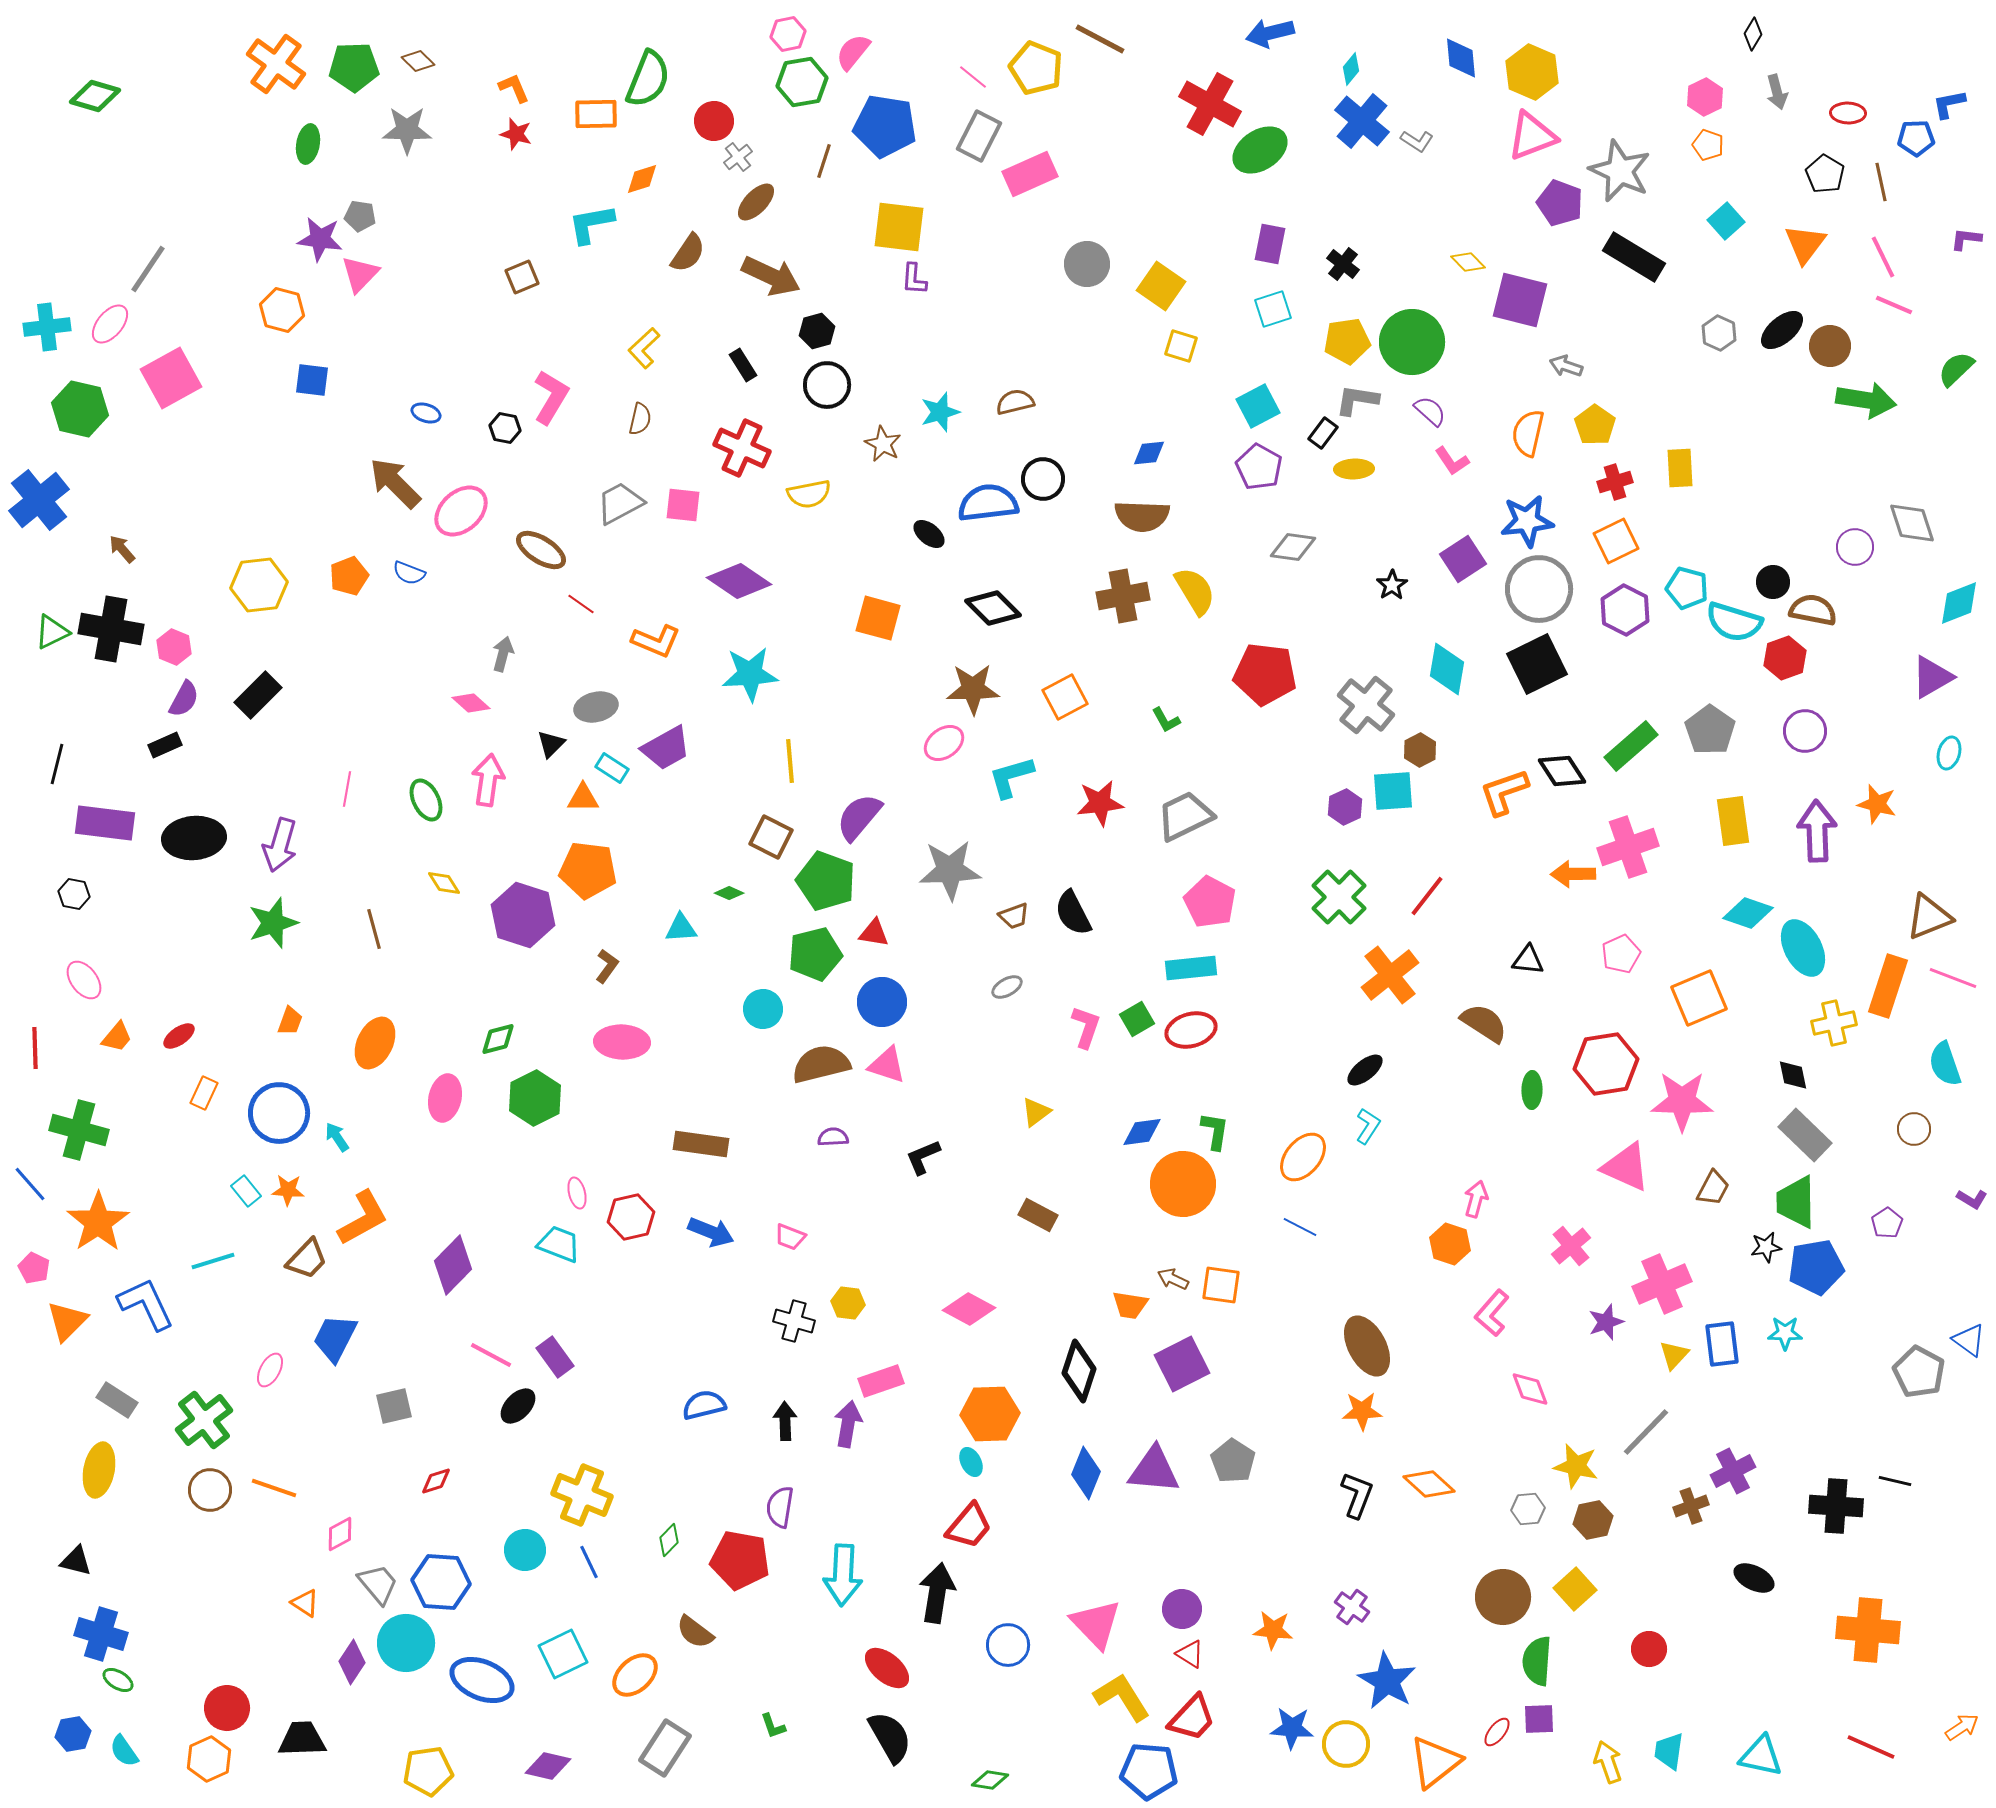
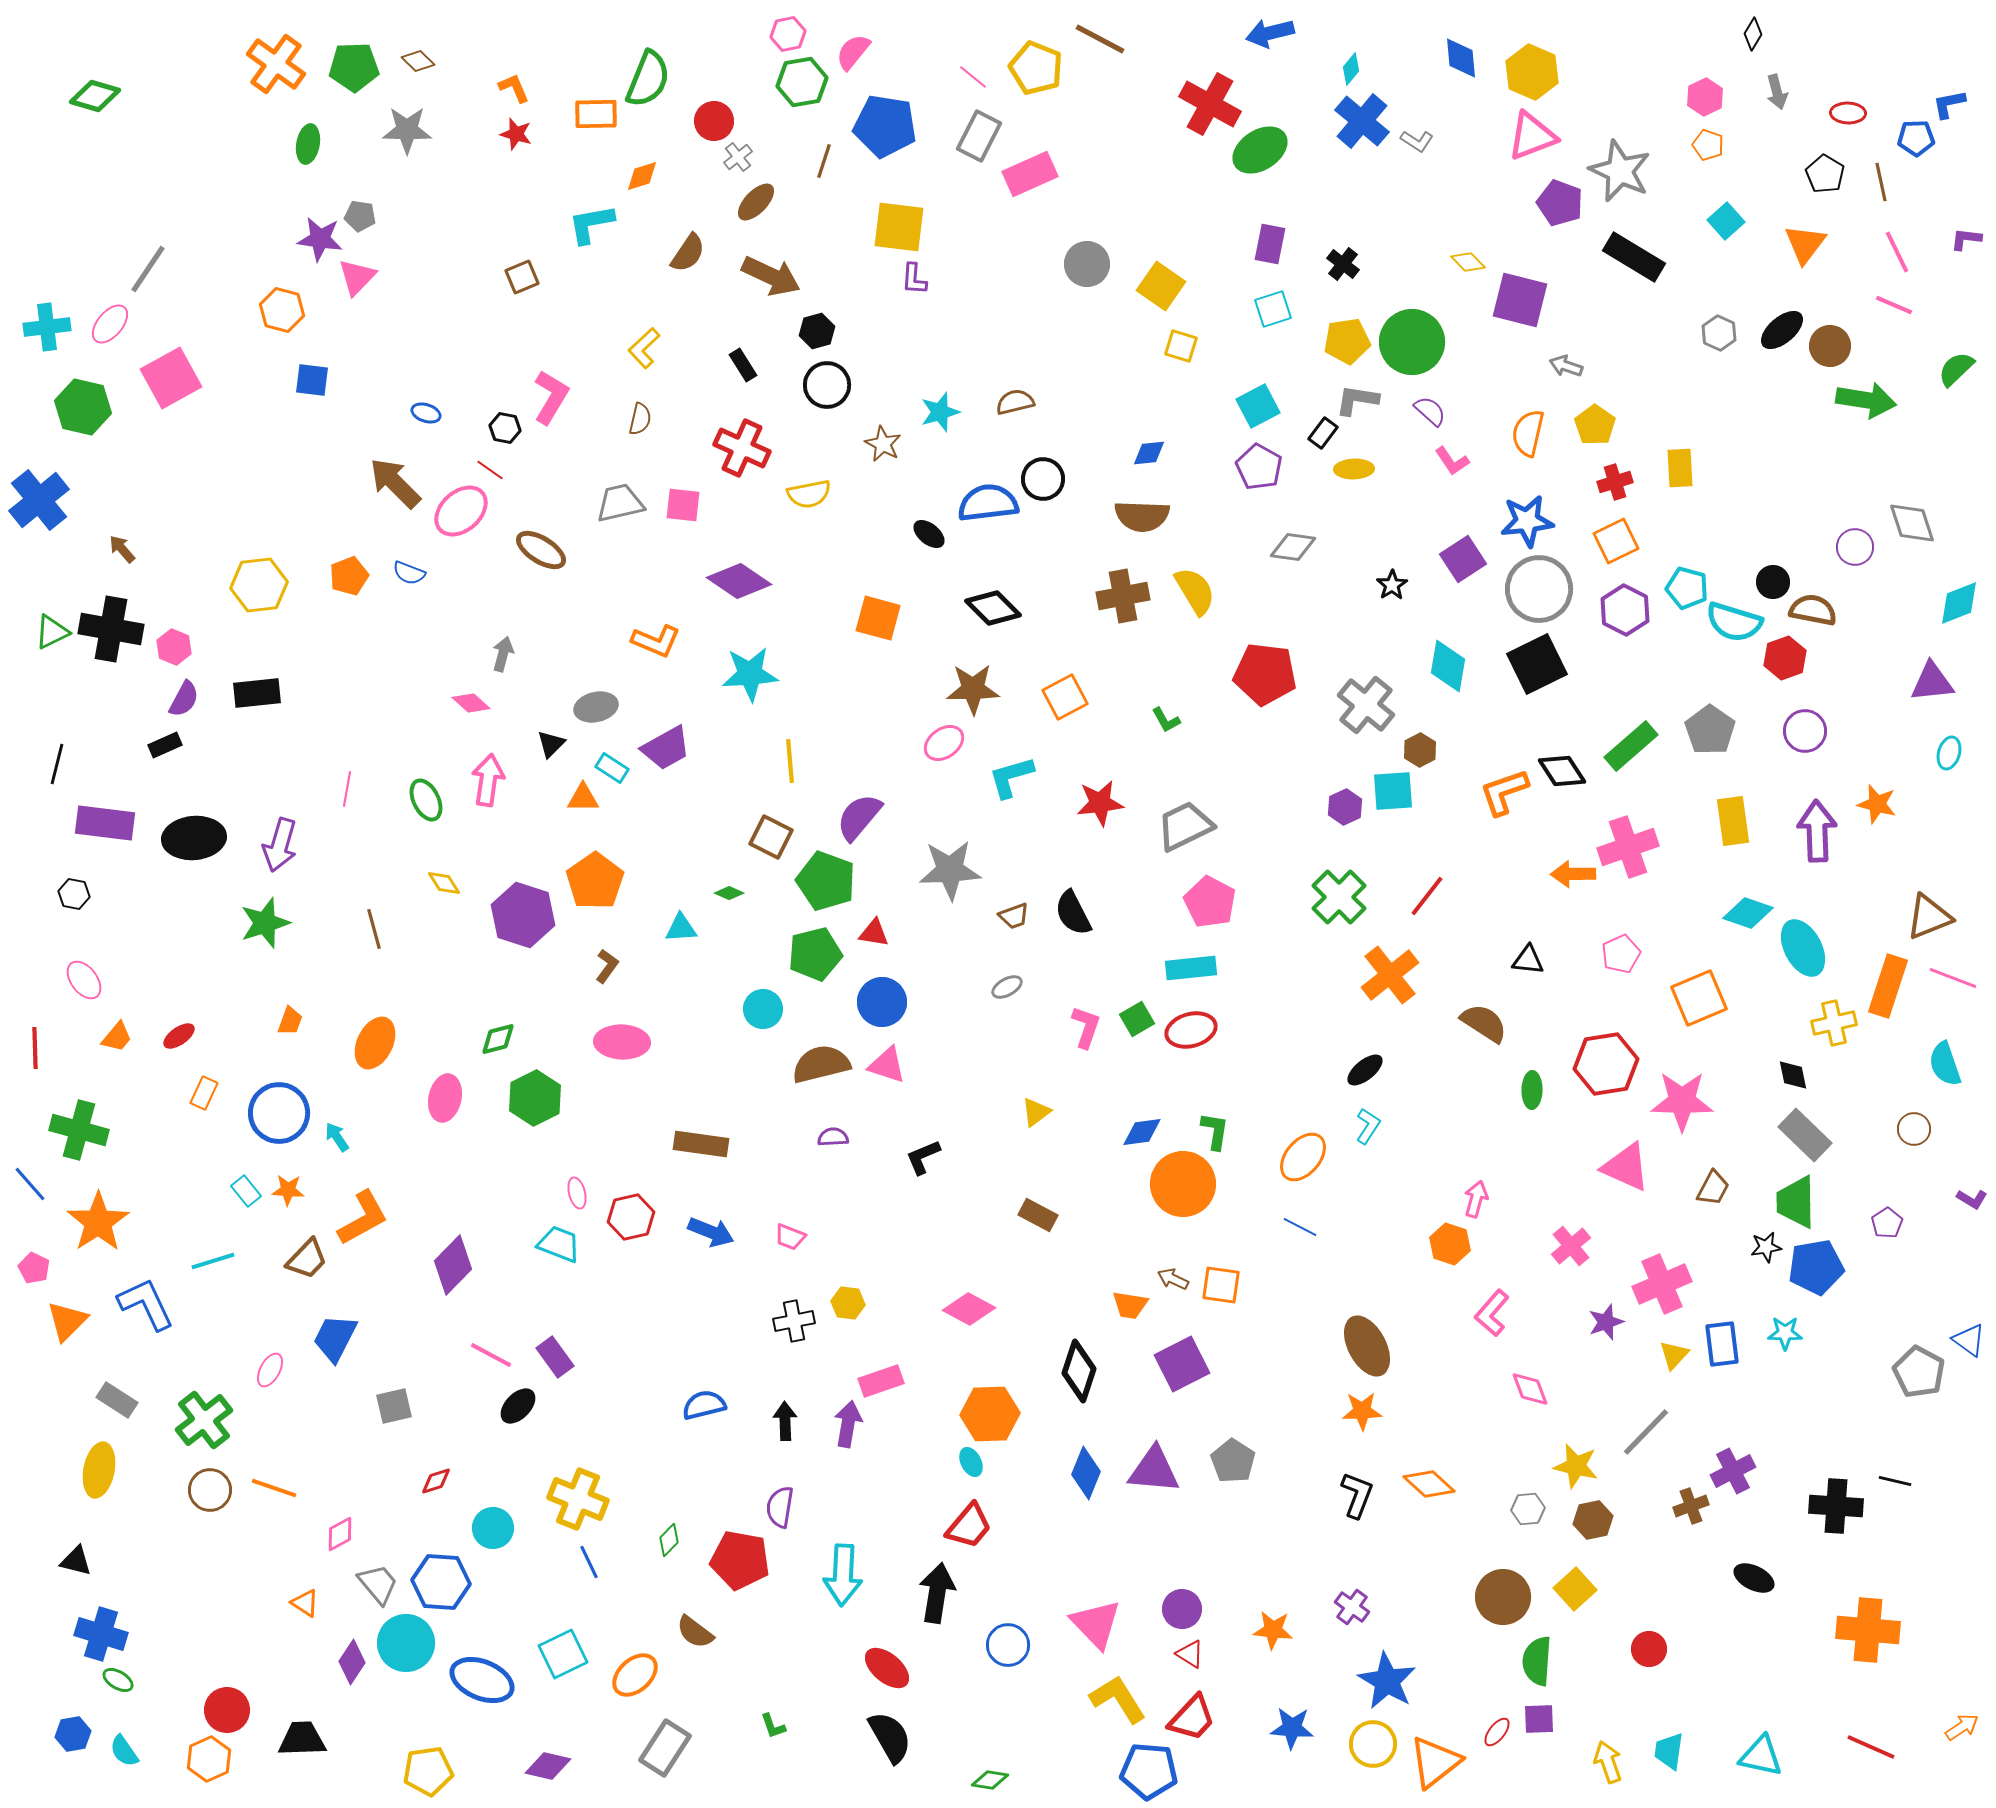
orange diamond at (642, 179): moved 3 px up
pink line at (1883, 257): moved 14 px right, 5 px up
pink triangle at (360, 274): moved 3 px left, 3 px down
green hexagon at (80, 409): moved 3 px right, 2 px up
gray trapezoid at (620, 503): rotated 15 degrees clockwise
red line at (581, 604): moved 91 px left, 134 px up
cyan diamond at (1447, 669): moved 1 px right, 3 px up
purple triangle at (1932, 677): moved 5 px down; rotated 24 degrees clockwise
black rectangle at (258, 695): moved 1 px left, 2 px up; rotated 39 degrees clockwise
gray trapezoid at (1185, 816): moved 10 px down
orange pentagon at (588, 870): moved 7 px right, 11 px down; rotated 30 degrees clockwise
green star at (273, 923): moved 8 px left
black cross at (794, 1321): rotated 27 degrees counterclockwise
yellow cross at (582, 1495): moved 4 px left, 4 px down
cyan circle at (525, 1550): moved 32 px left, 22 px up
yellow L-shape at (1122, 1697): moved 4 px left, 2 px down
red circle at (227, 1708): moved 2 px down
yellow circle at (1346, 1744): moved 27 px right
